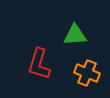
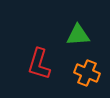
green triangle: moved 3 px right
